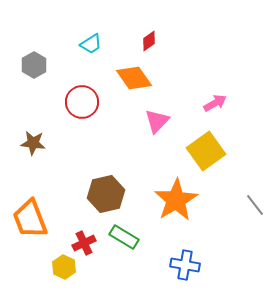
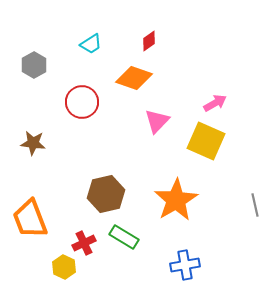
orange diamond: rotated 36 degrees counterclockwise
yellow square: moved 10 px up; rotated 30 degrees counterclockwise
gray line: rotated 25 degrees clockwise
blue cross: rotated 20 degrees counterclockwise
